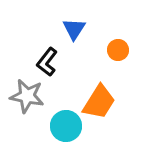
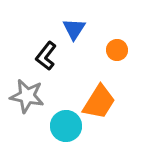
orange circle: moved 1 px left
black L-shape: moved 1 px left, 6 px up
